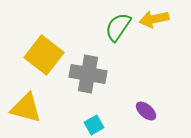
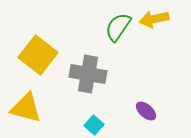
yellow square: moved 6 px left
cyan square: rotated 18 degrees counterclockwise
